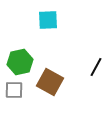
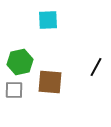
brown square: rotated 24 degrees counterclockwise
